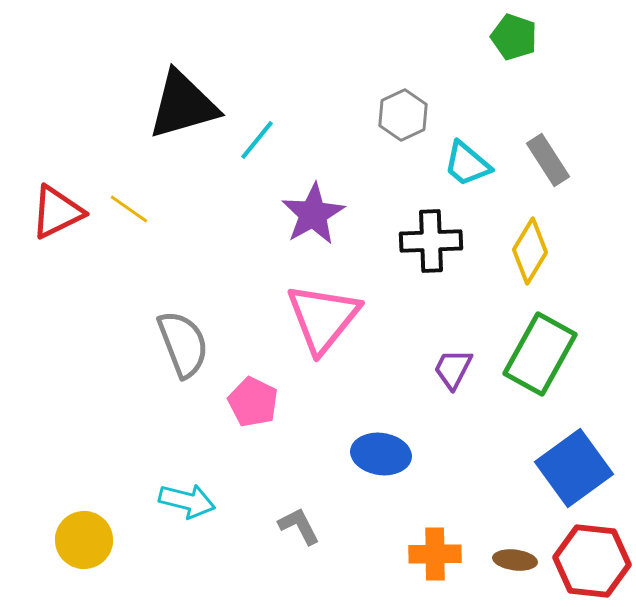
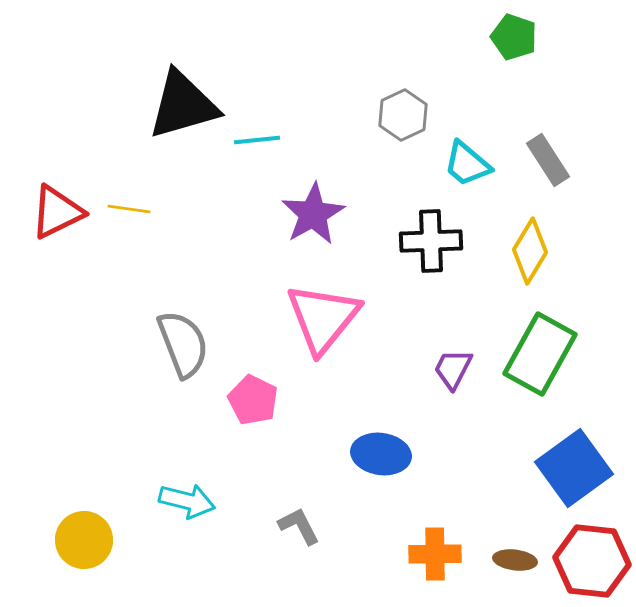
cyan line: rotated 45 degrees clockwise
yellow line: rotated 27 degrees counterclockwise
pink pentagon: moved 2 px up
